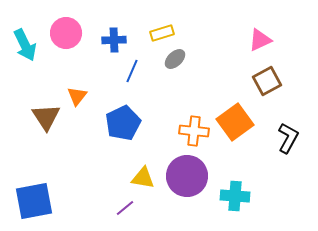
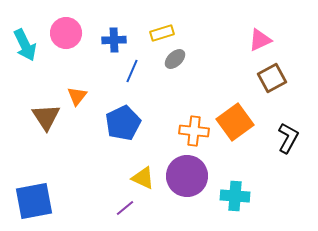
brown square: moved 5 px right, 3 px up
yellow triangle: rotated 15 degrees clockwise
